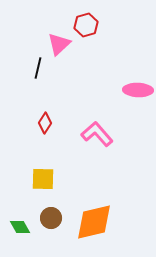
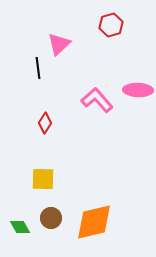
red hexagon: moved 25 px right
black line: rotated 20 degrees counterclockwise
pink L-shape: moved 34 px up
